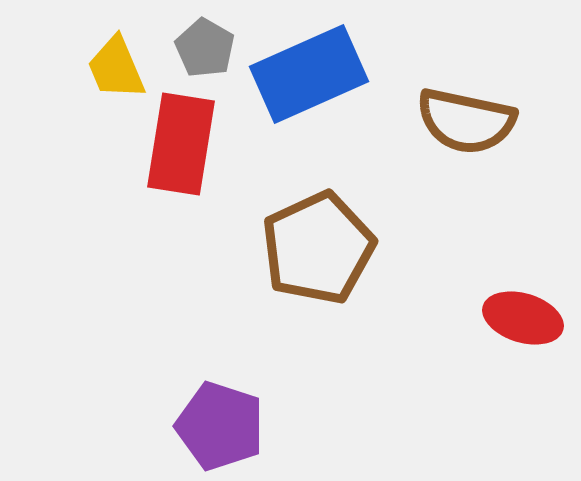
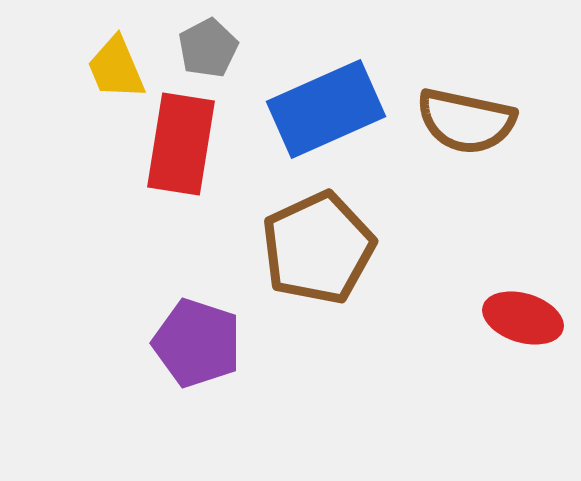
gray pentagon: moved 3 px right; rotated 14 degrees clockwise
blue rectangle: moved 17 px right, 35 px down
purple pentagon: moved 23 px left, 83 px up
